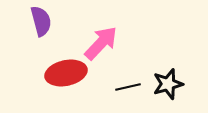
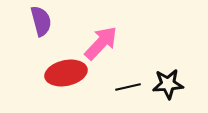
black star: rotated 12 degrees clockwise
